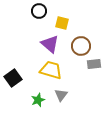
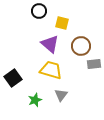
green star: moved 3 px left
